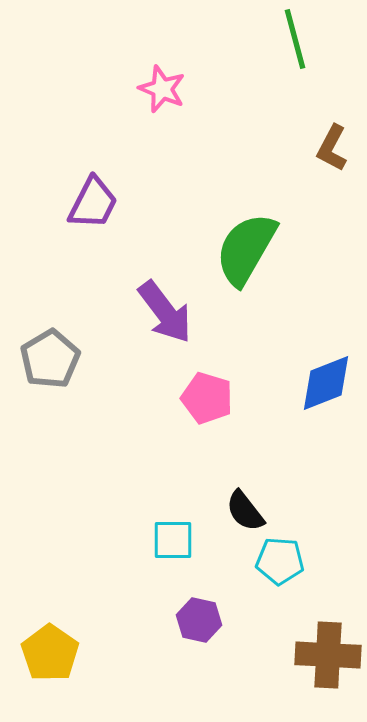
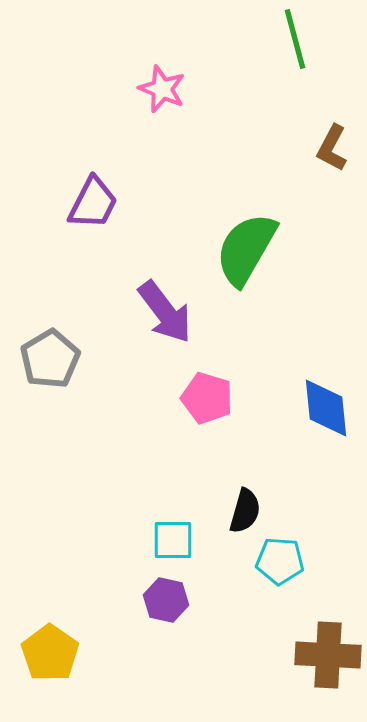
blue diamond: moved 25 px down; rotated 74 degrees counterclockwise
black semicircle: rotated 126 degrees counterclockwise
purple hexagon: moved 33 px left, 20 px up
